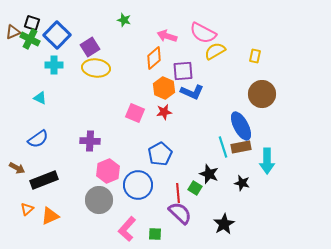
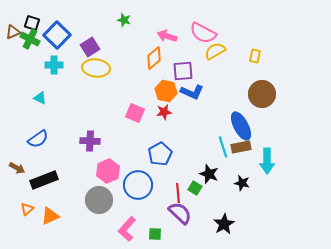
orange hexagon at (164, 88): moved 2 px right, 3 px down; rotated 10 degrees counterclockwise
